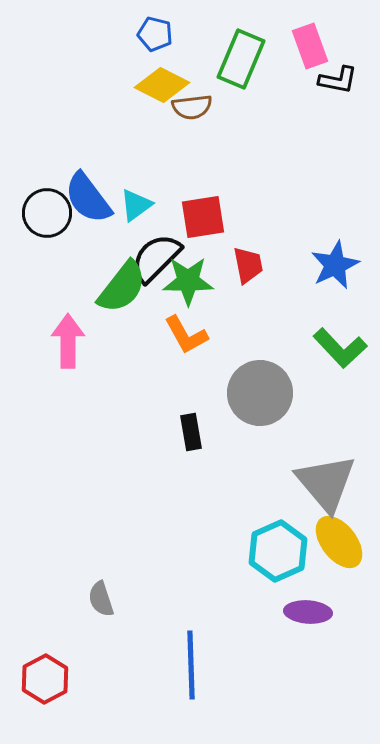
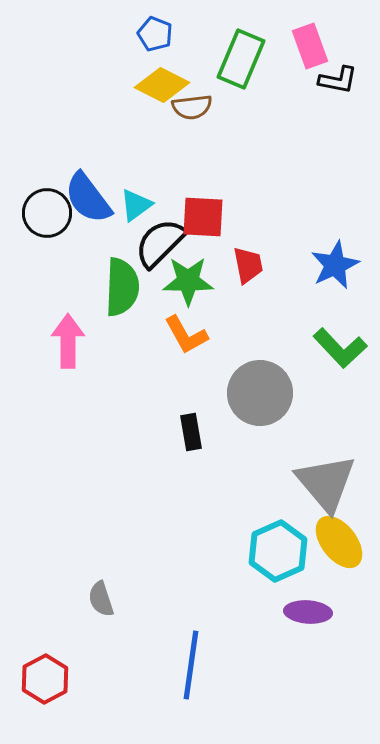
blue pentagon: rotated 8 degrees clockwise
red square: rotated 12 degrees clockwise
black semicircle: moved 4 px right, 15 px up
green semicircle: rotated 36 degrees counterclockwise
blue line: rotated 10 degrees clockwise
